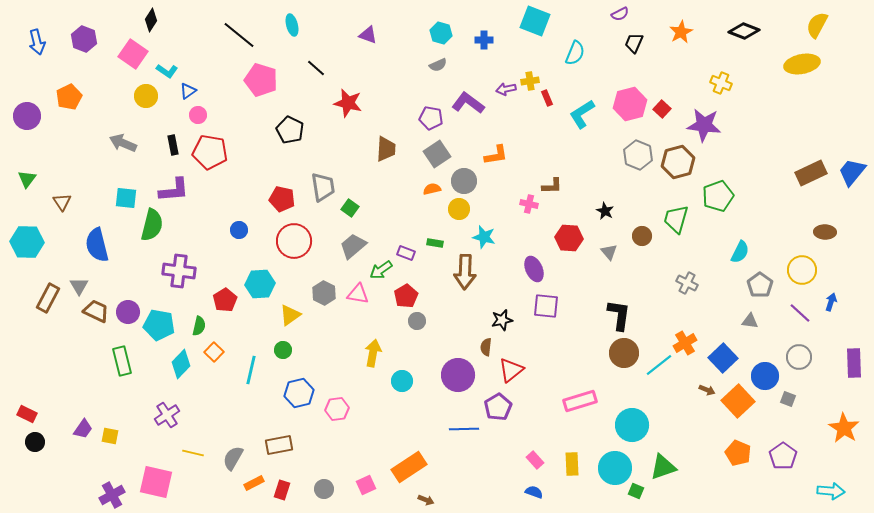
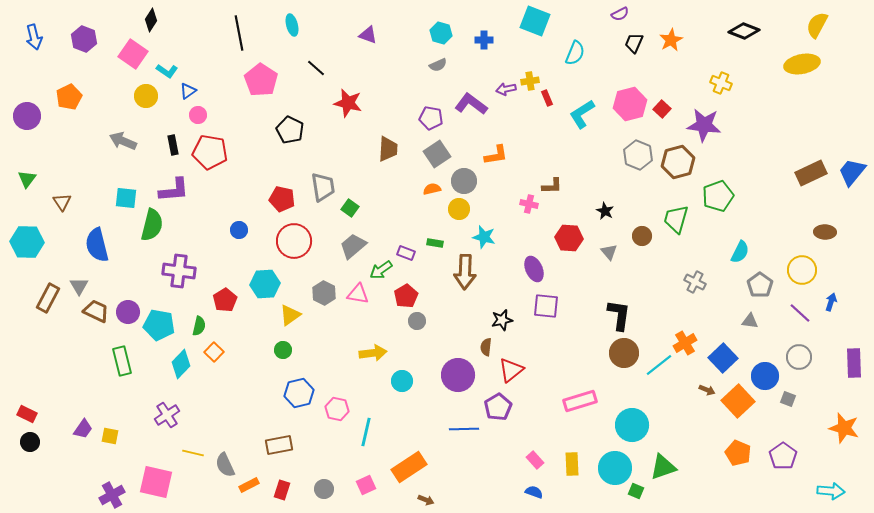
orange star at (681, 32): moved 10 px left, 8 px down
black line at (239, 35): moved 2 px up; rotated 40 degrees clockwise
blue arrow at (37, 42): moved 3 px left, 5 px up
pink pentagon at (261, 80): rotated 16 degrees clockwise
purple L-shape at (468, 103): moved 3 px right, 1 px down
gray arrow at (123, 143): moved 2 px up
brown trapezoid at (386, 149): moved 2 px right
gray cross at (687, 283): moved 8 px right, 1 px up
cyan hexagon at (260, 284): moved 5 px right
yellow arrow at (373, 353): rotated 72 degrees clockwise
cyan line at (251, 370): moved 115 px right, 62 px down
pink hexagon at (337, 409): rotated 20 degrees clockwise
orange star at (844, 428): rotated 16 degrees counterclockwise
black circle at (35, 442): moved 5 px left
gray semicircle at (233, 458): moved 8 px left, 7 px down; rotated 55 degrees counterclockwise
orange rectangle at (254, 483): moved 5 px left, 2 px down
